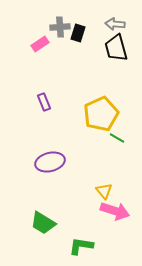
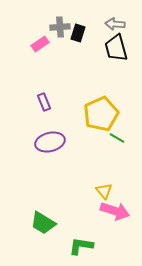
purple ellipse: moved 20 px up
